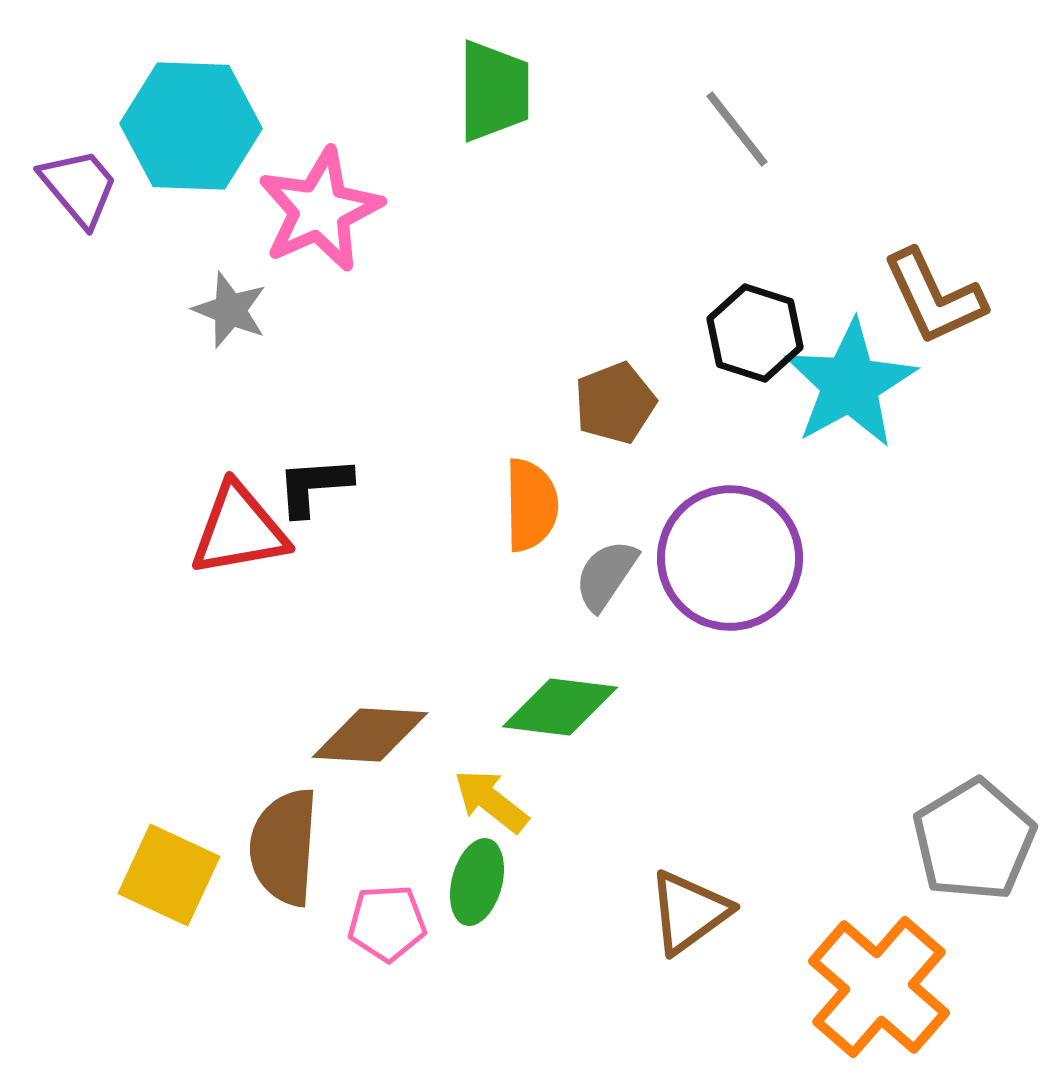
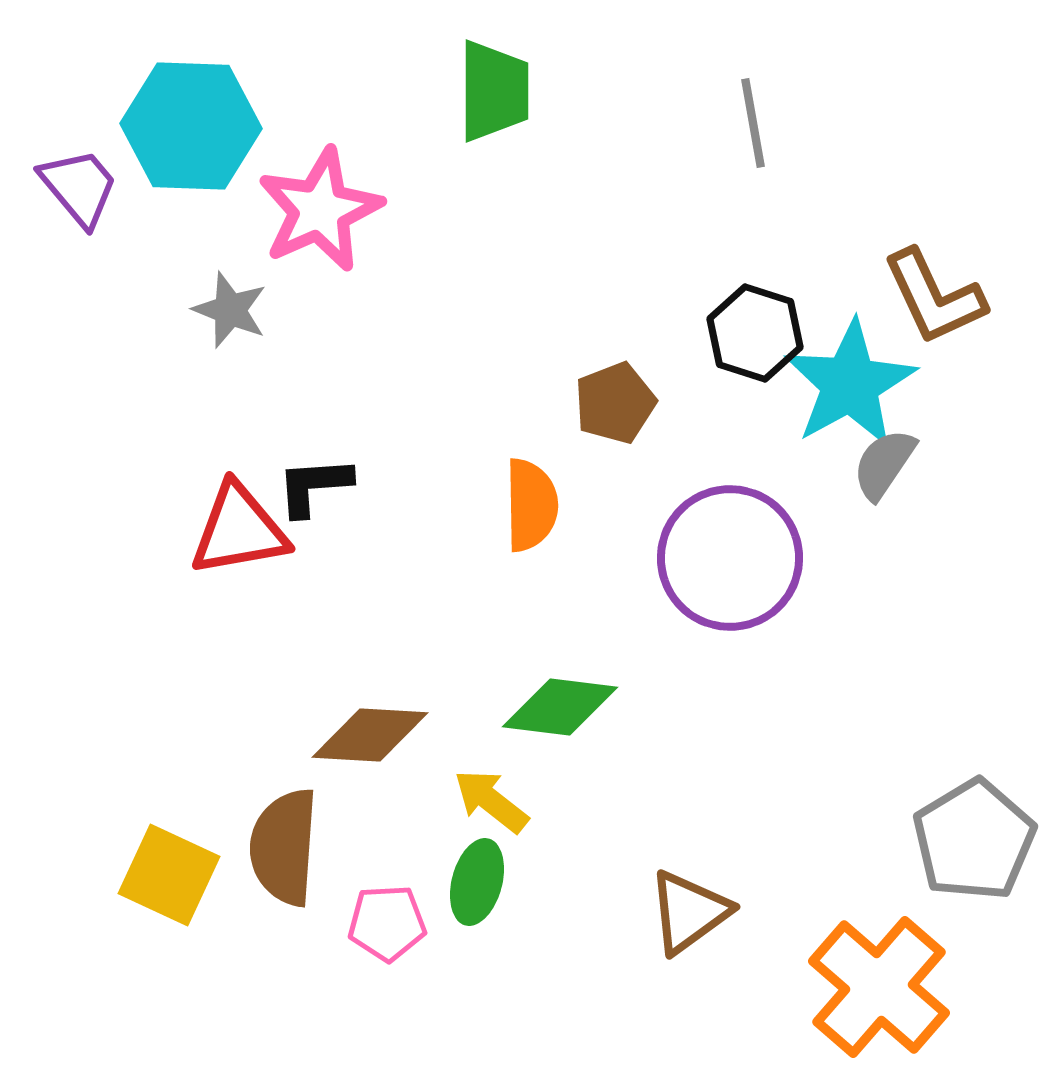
gray line: moved 16 px right, 6 px up; rotated 28 degrees clockwise
gray semicircle: moved 278 px right, 111 px up
